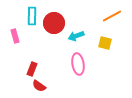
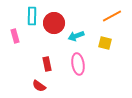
red rectangle: moved 15 px right, 5 px up; rotated 32 degrees counterclockwise
